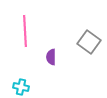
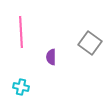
pink line: moved 4 px left, 1 px down
gray square: moved 1 px right, 1 px down
